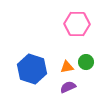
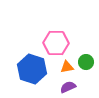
pink hexagon: moved 21 px left, 19 px down
